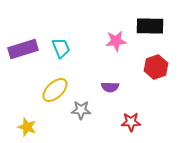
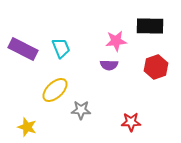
purple rectangle: rotated 44 degrees clockwise
purple semicircle: moved 1 px left, 22 px up
